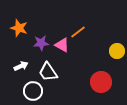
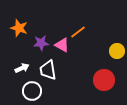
white arrow: moved 1 px right, 2 px down
white trapezoid: moved 2 px up; rotated 25 degrees clockwise
red circle: moved 3 px right, 2 px up
white circle: moved 1 px left
